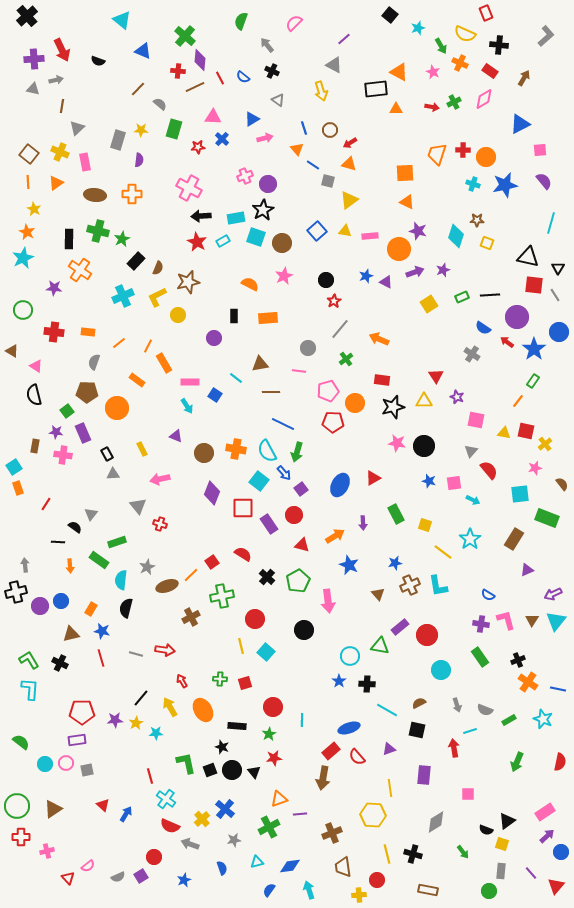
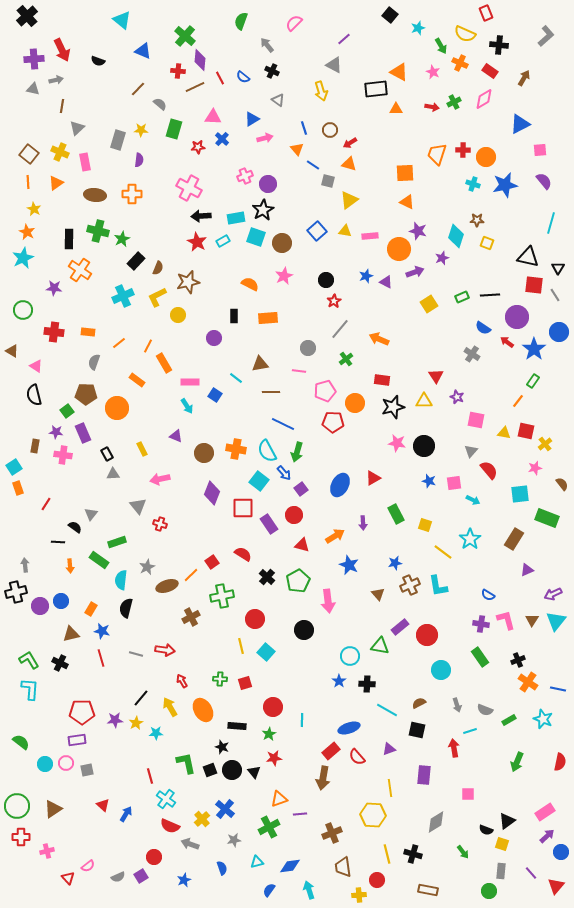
purple star at (443, 270): moved 1 px left, 12 px up
pink pentagon at (328, 391): moved 3 px left
brown pentagon at (87, 392): moved 1 px left, 2 px down
